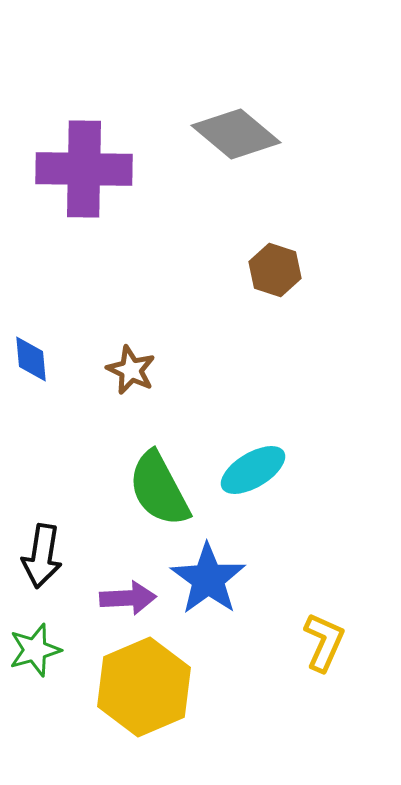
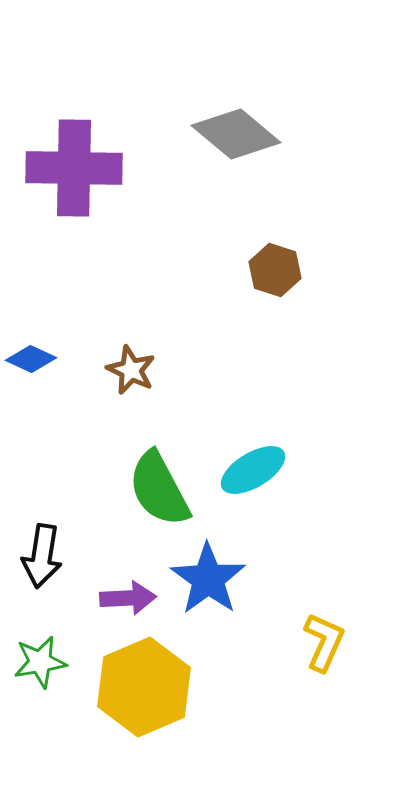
purple cross: moved 10 px left, 1 px up
blue diamond: rotated 60 degrees counterclockwise
green star: moved 5 px right, 12 px down; rotated 6 degrees clockwise
